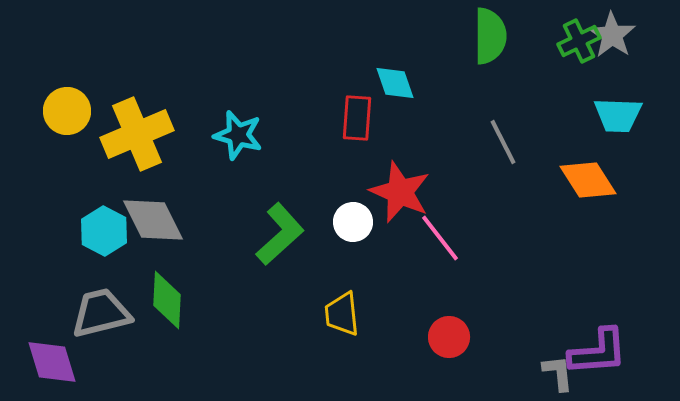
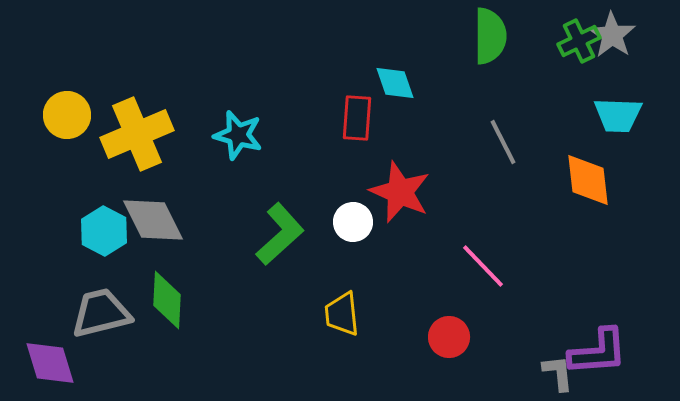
yellow circle: moved 4 px down
orange diamond: rotated 26 degrees clockwise
pink line: moved 43 px right, 28 px down; rotated 6 degrees counterclockwise
purple diamond: moved 2 px left, 1 px down
